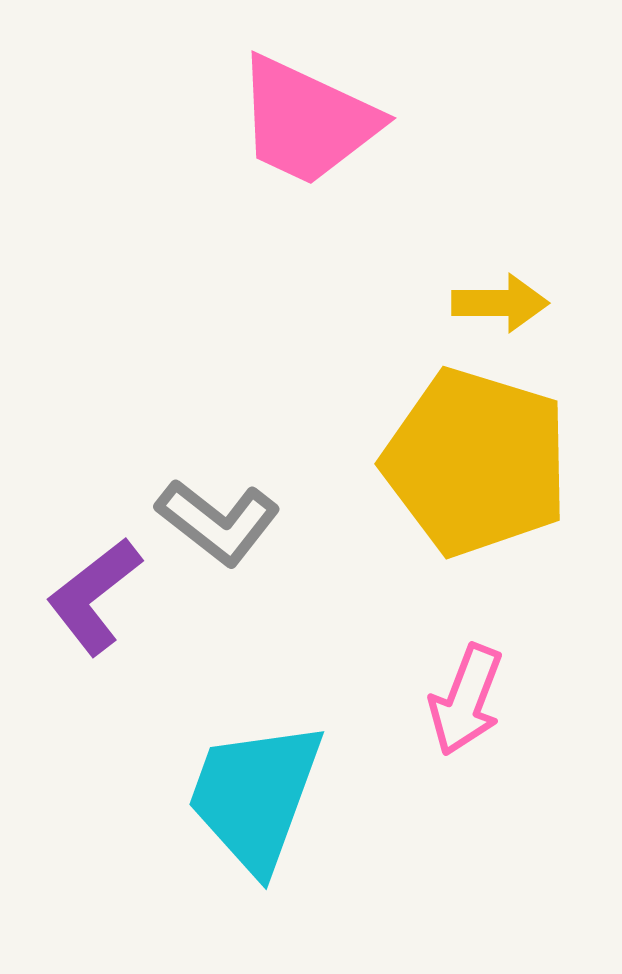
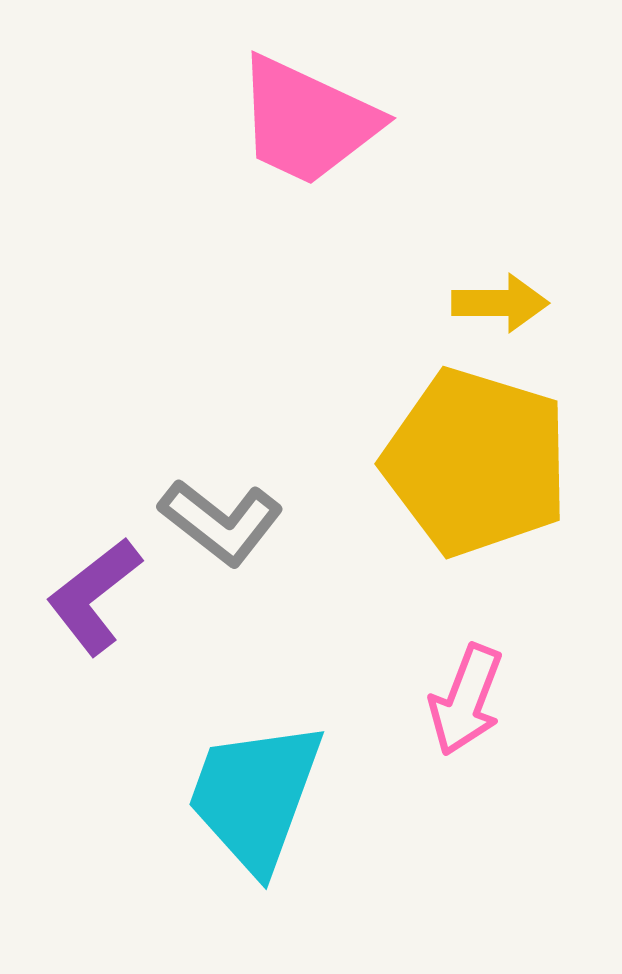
gray L-shape: moved 3 px right
